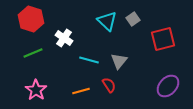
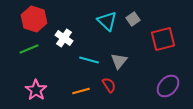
red hexagon: moved 3 px right
green line: moved 4 px left, 4 px up
